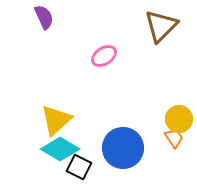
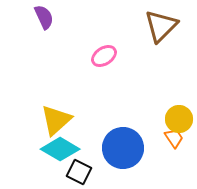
black square: moved 5 px down
